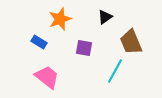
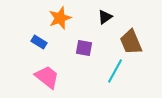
orange star: moved 1 px up
